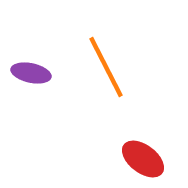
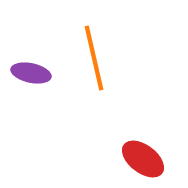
orange line: moved 12 px left, 9 px up; rotated 14 degrees clockwise
